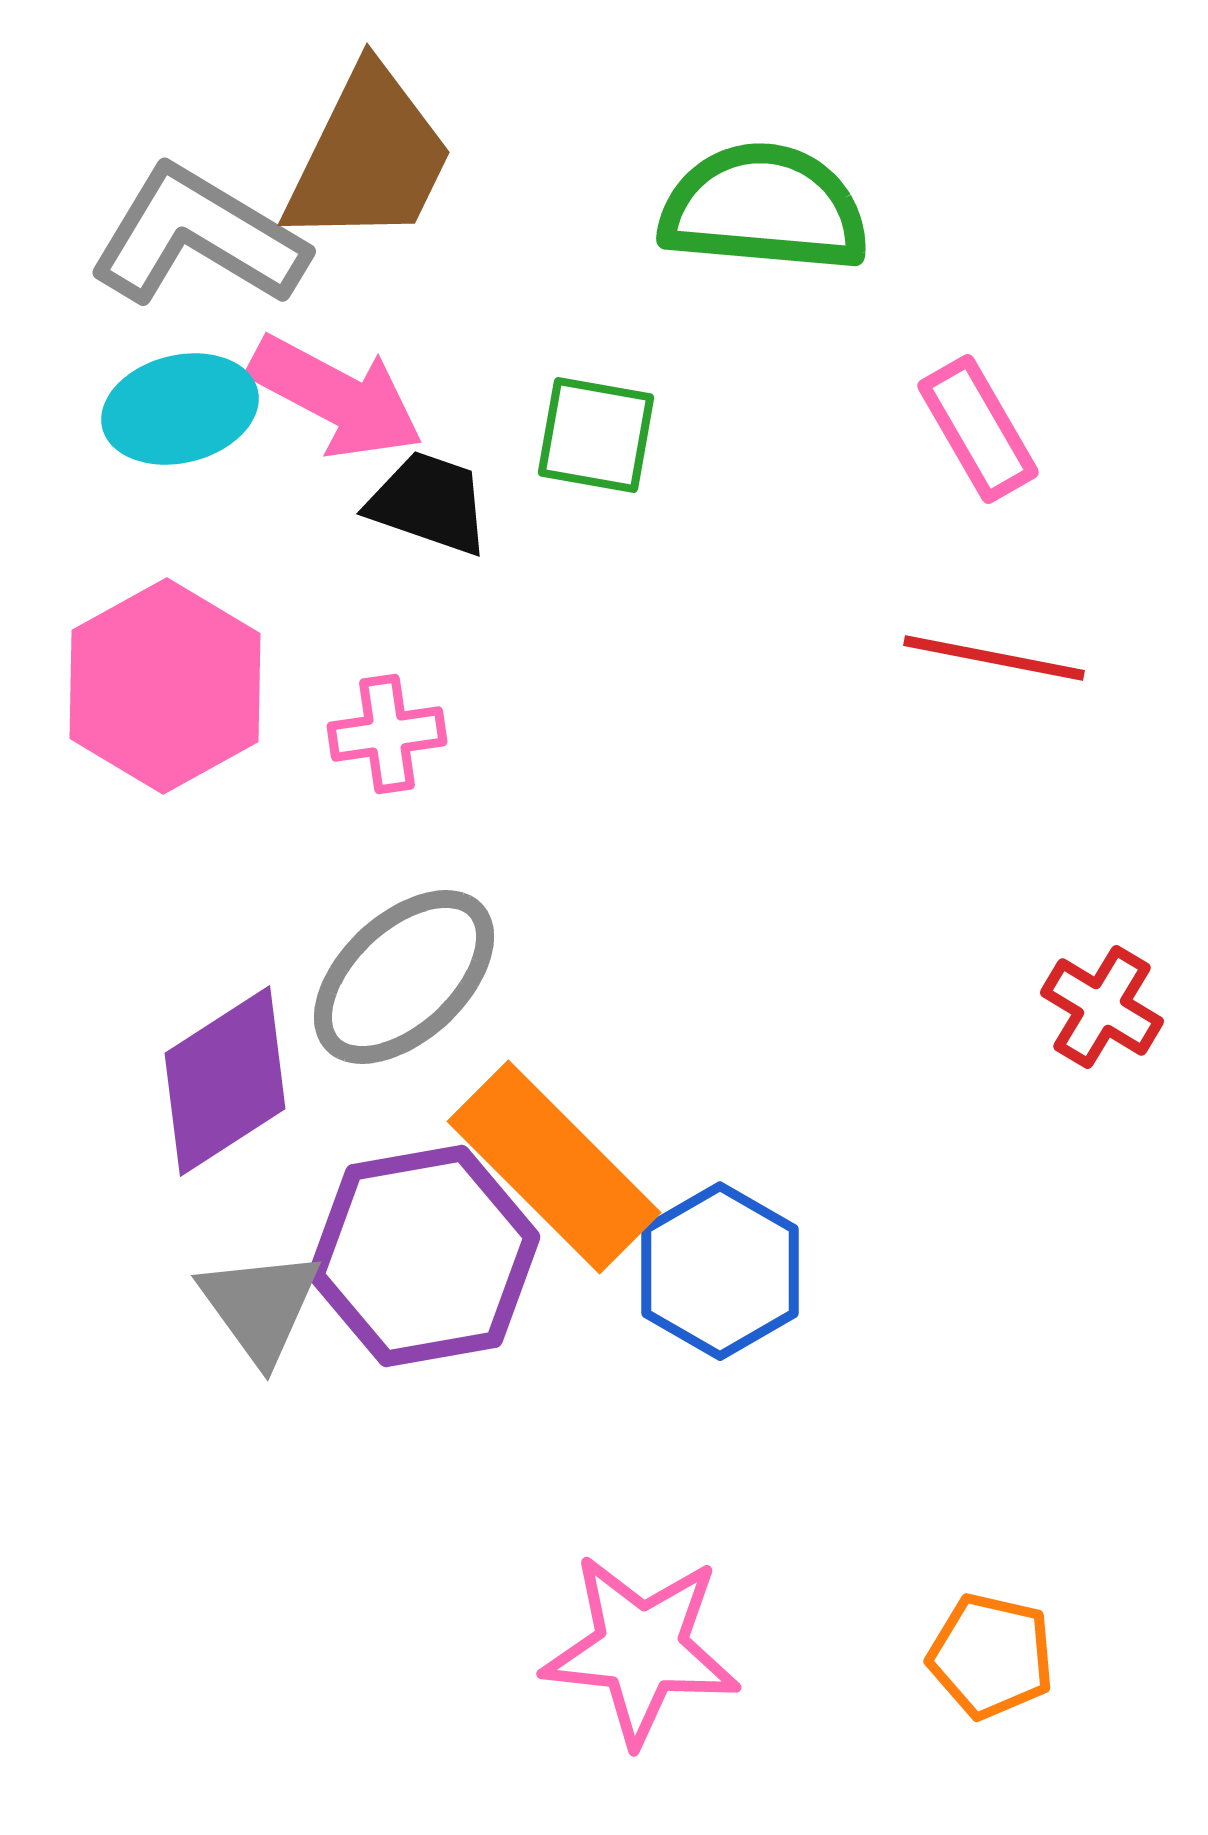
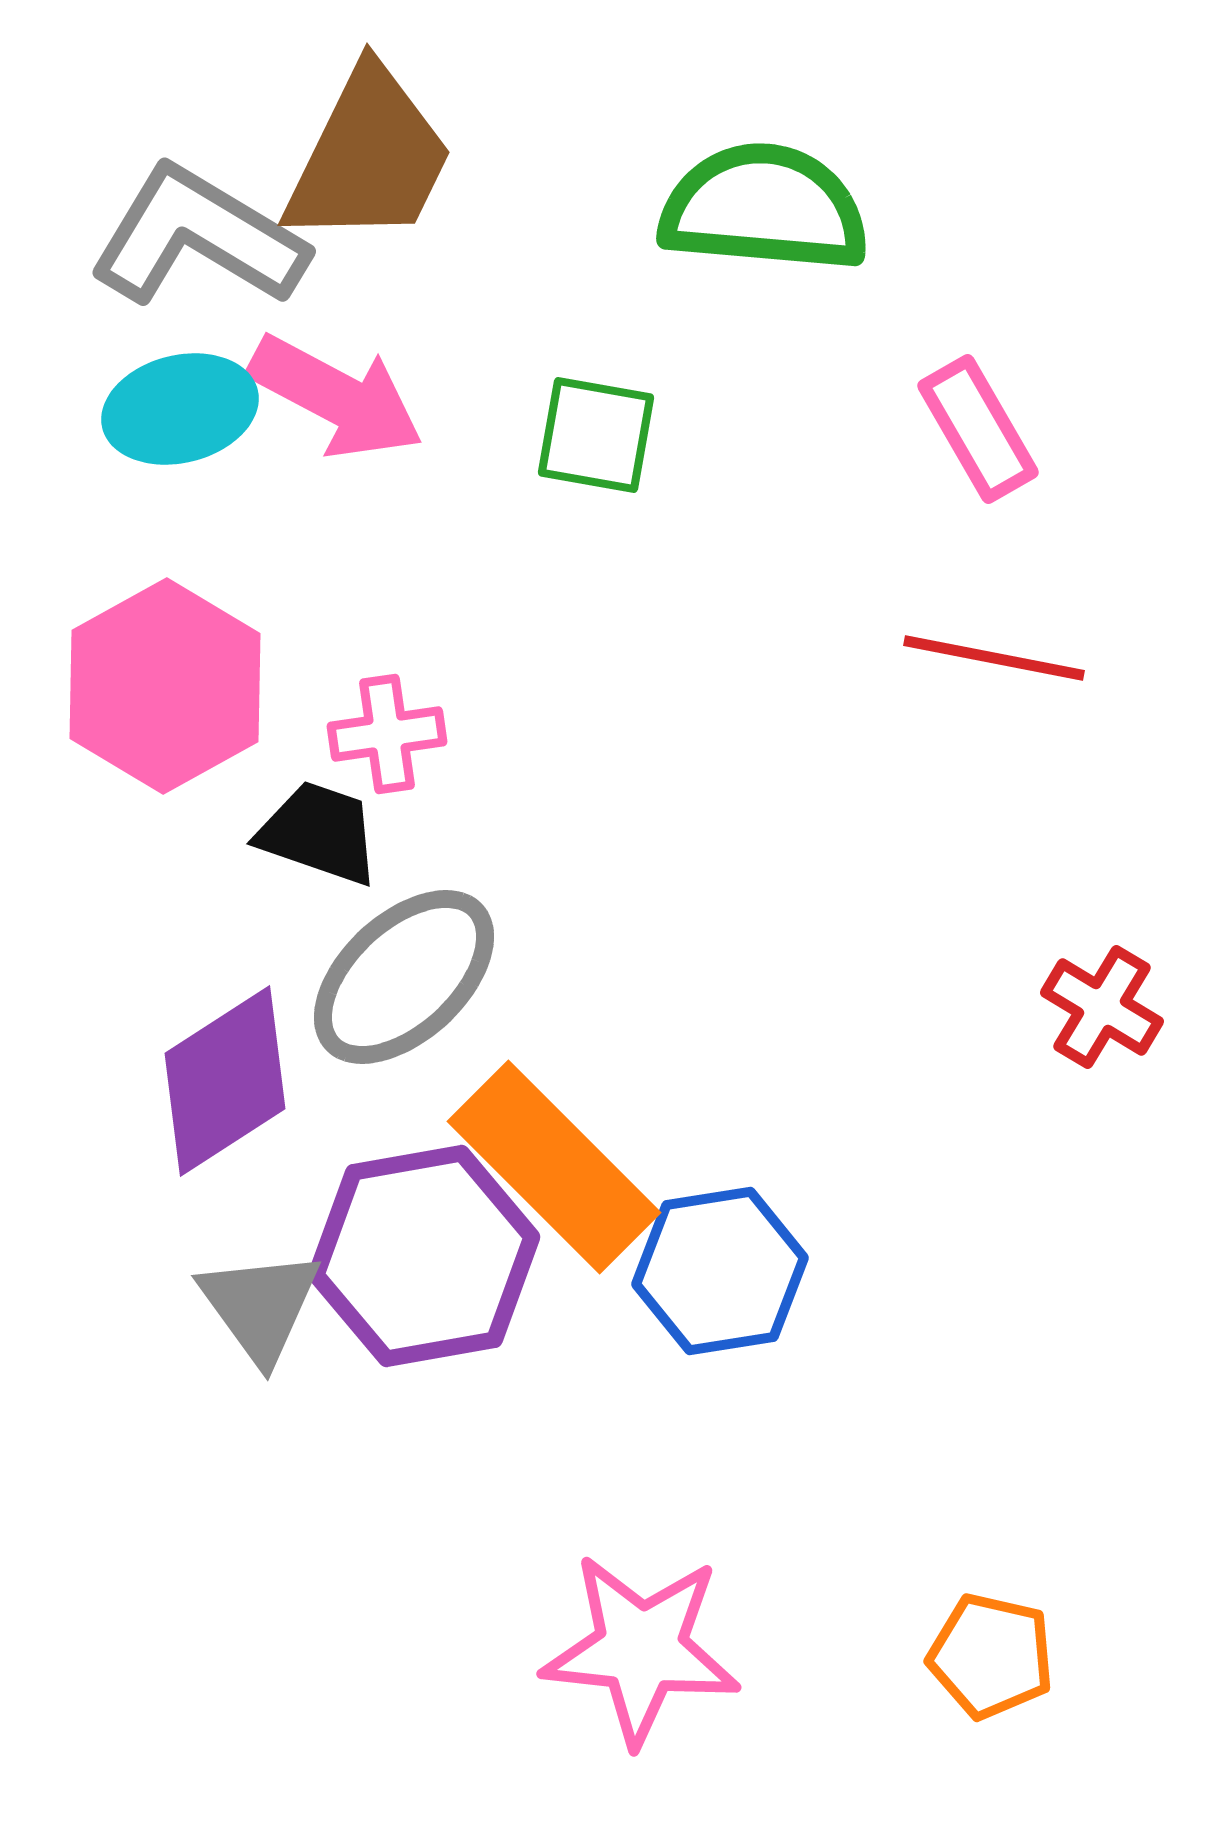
black trapezoid: moved 110 px left, 330 px down
blue hexagon: rotated 21 degrees clockwise
